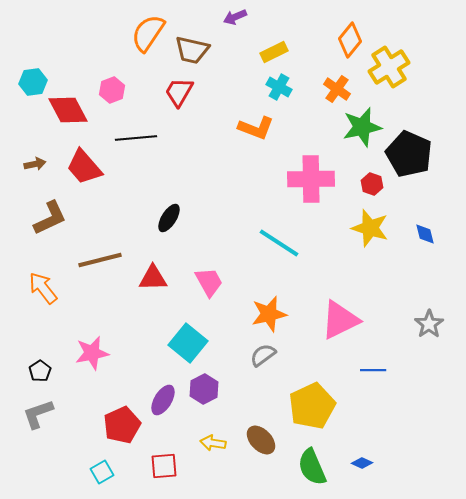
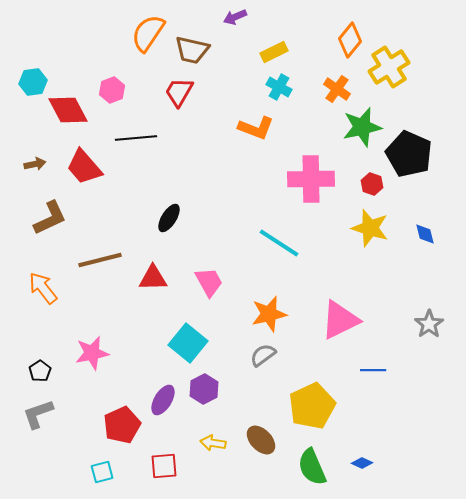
cyan square at (102, 472): rotated 15 degrees clockwise
